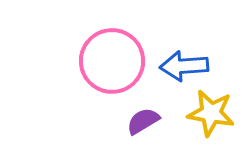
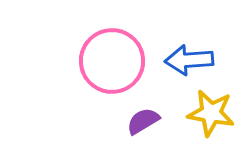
blue arrow: moved 5 px right, 6 px up
